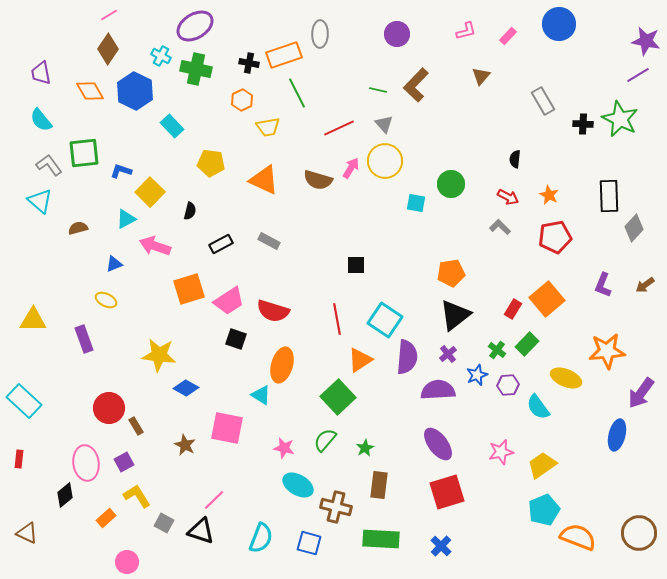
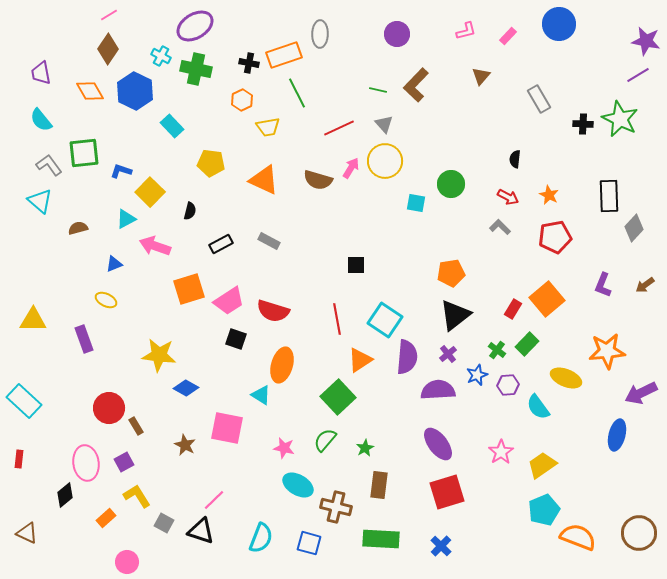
gray rectangle at (543, 101): moved 4 px left, 2 px up
purple arrow at (641, 393): rotated 28 degrees clockwise
pink star at (501, 452): rotated 20 degrees counterclockwise
